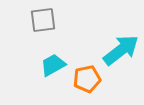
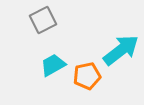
gray square: rotated 20 degrees counterclockwise
orange pentagon: moved 3 px up
